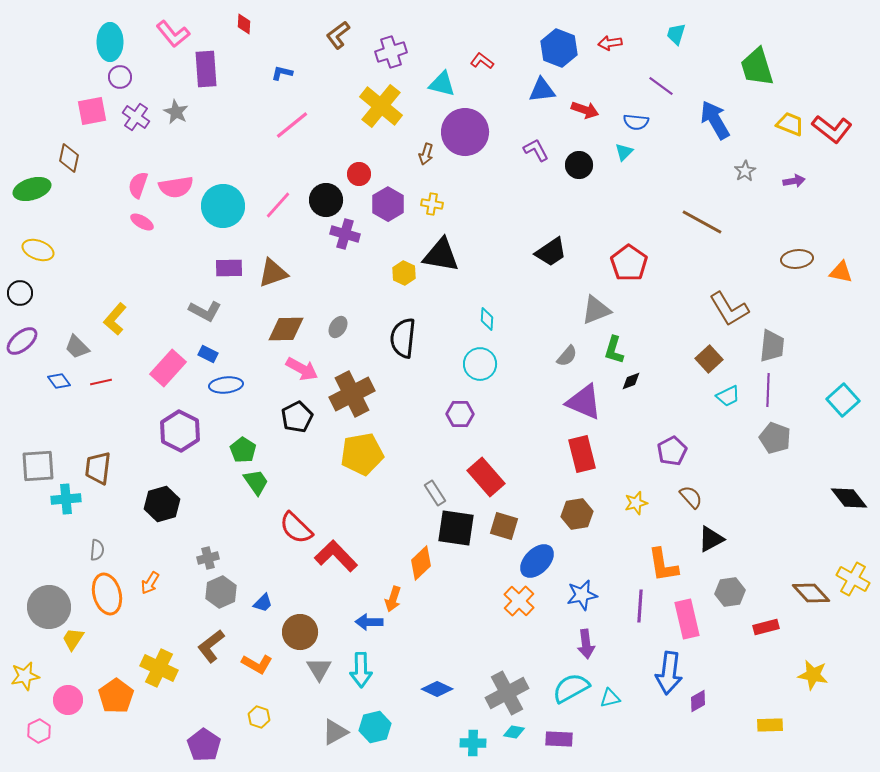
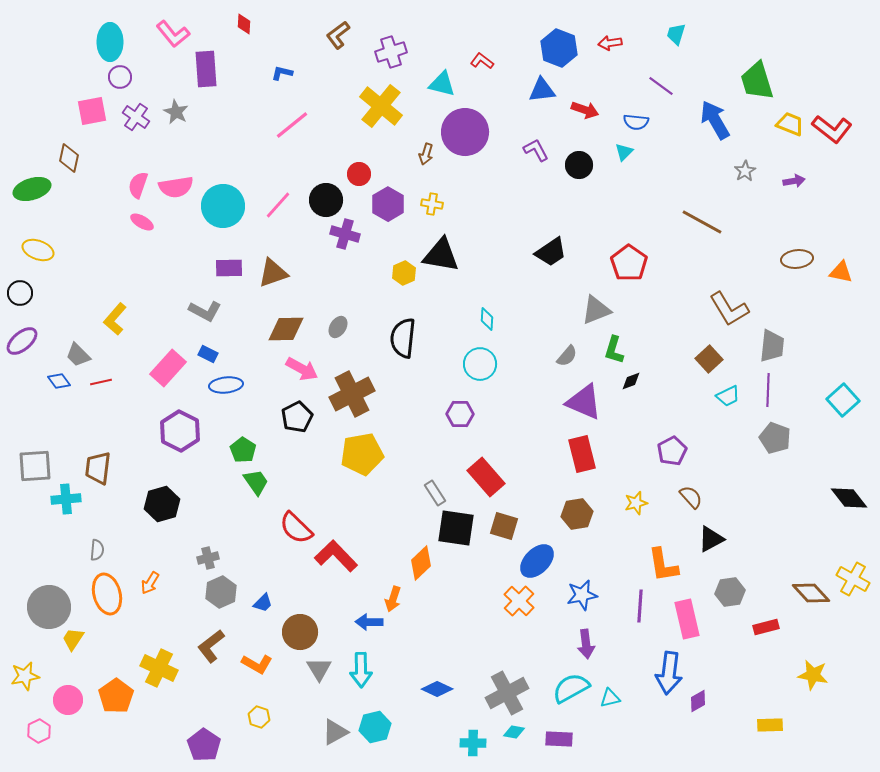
green trapezoid at (757, 67): moved 14 px down
yellow hexagon at (404, 273): rotated 10 degrees clockwise
gray trapezoid at (77, 347): moved 1 px right, 8 px down
gray square at (38, 466): moved 3 px left
